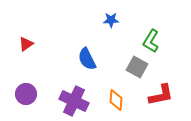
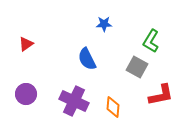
blue star: moved 7 px left, 4 px down
orange diamond: moved 3 px left, 7 px down
